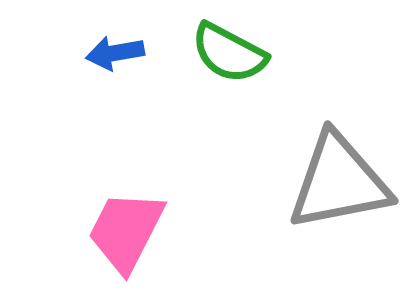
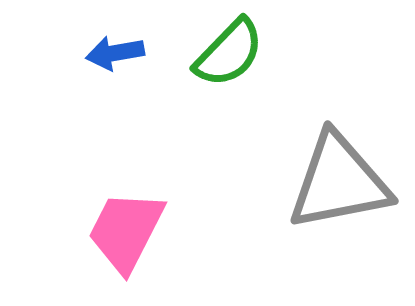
green semicircle: rotated 74 degrees counterclockwise
